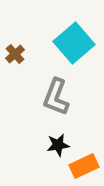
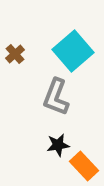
cyan square: moved 1 px left, 8 px down
orange rectangle: rotated 72 degrees clockwise
